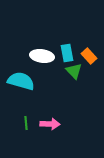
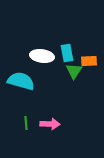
orange rectangle: moved 5 px down; rotated 49 degrees counterclockwise
green triangle: rotated 18 degrees clockwise
